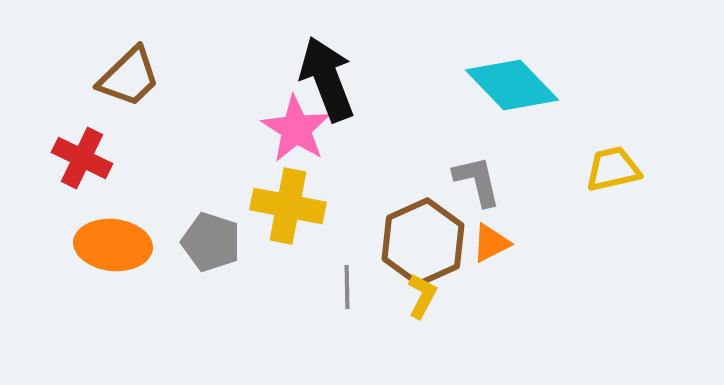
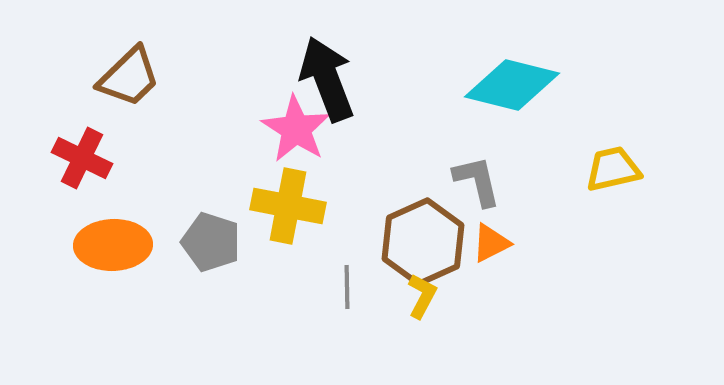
cyan diamond: rotated 32 degrees counterclockwise
orange ellipse: rotated 8 degrees counterclockwise
